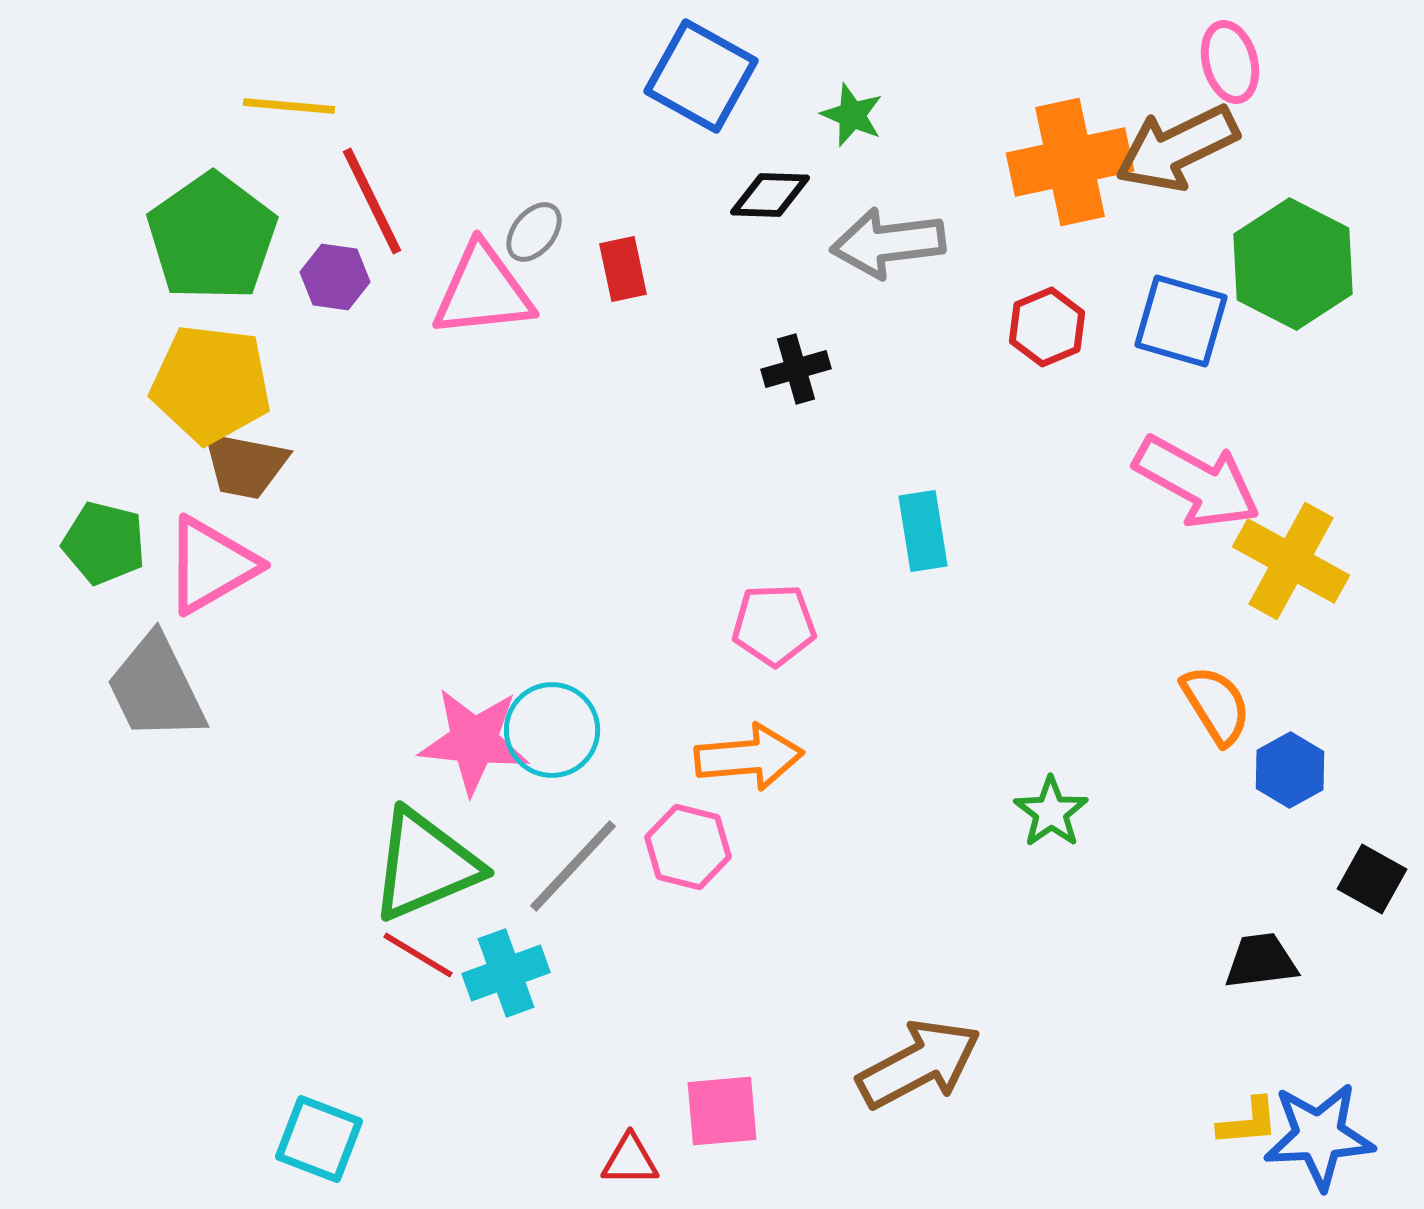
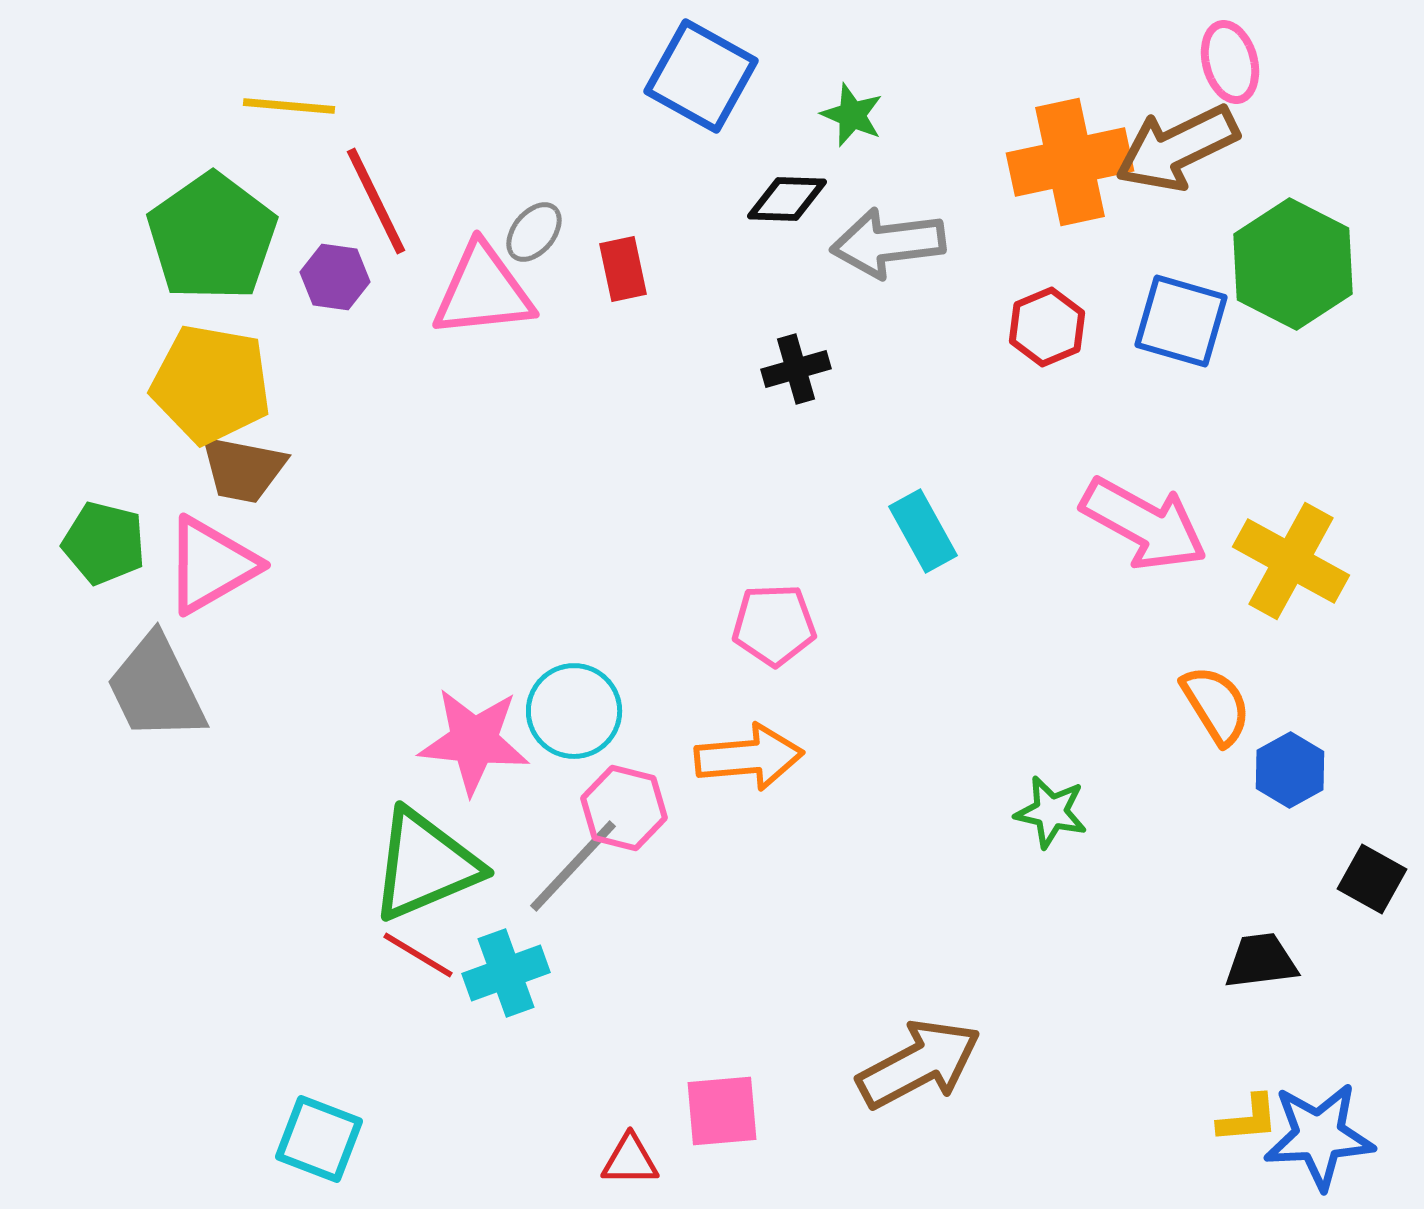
black diamond at (770, 195): moved 17 px right, 4 px down
red line at (372, 201): moved 4 px right
yellow pentagon at (211, 384): rotated 3 degrees clockwise
brown trapezoid at (245, 465): moved 2 px left, 4 px down
pink arrow at (1197, 482): moved 53 px left, 42 px down
cyan rectangle at (923, 531): rotated 20 degrees counterclockwise
cyan circle at (552, 730): moved 22 px right, 19 px up
green star at (1051, 812): rotated 24 degrees counterclockwise
pink hexagon at (688, 847): moved 64 px left, 39 px up
yellow L-shape at (1248, 1122): moved 3 px up
